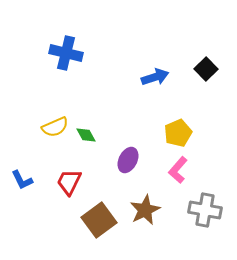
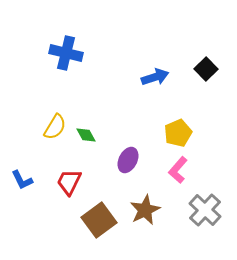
yellow semicircle: rotated 36 degrees counterclockwise
gray cross: rotated 32 degrees clockwise
